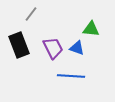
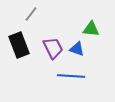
blue triangle: moved 1 px down
